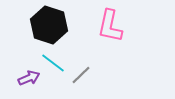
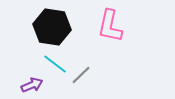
black hexagon: moved 3 px right, 2 px down; rotated 9 degrees counterclockwise
cyan line: moved 2 px right, 1 px down
purple arrow: moved 3 px right, 7 px down
